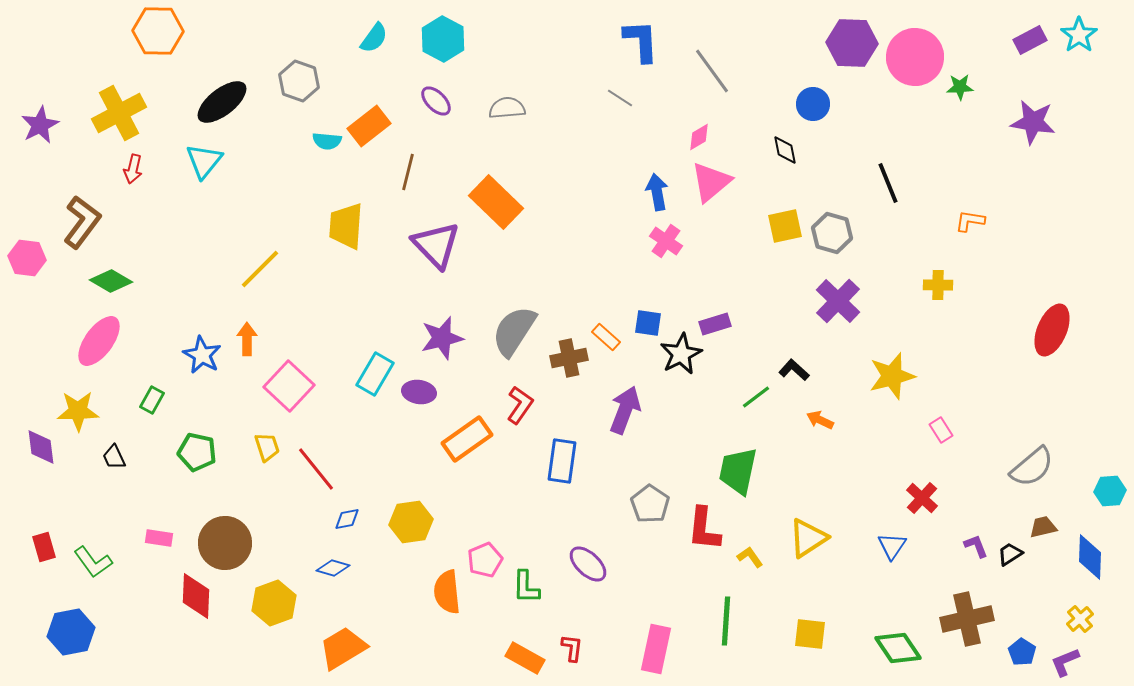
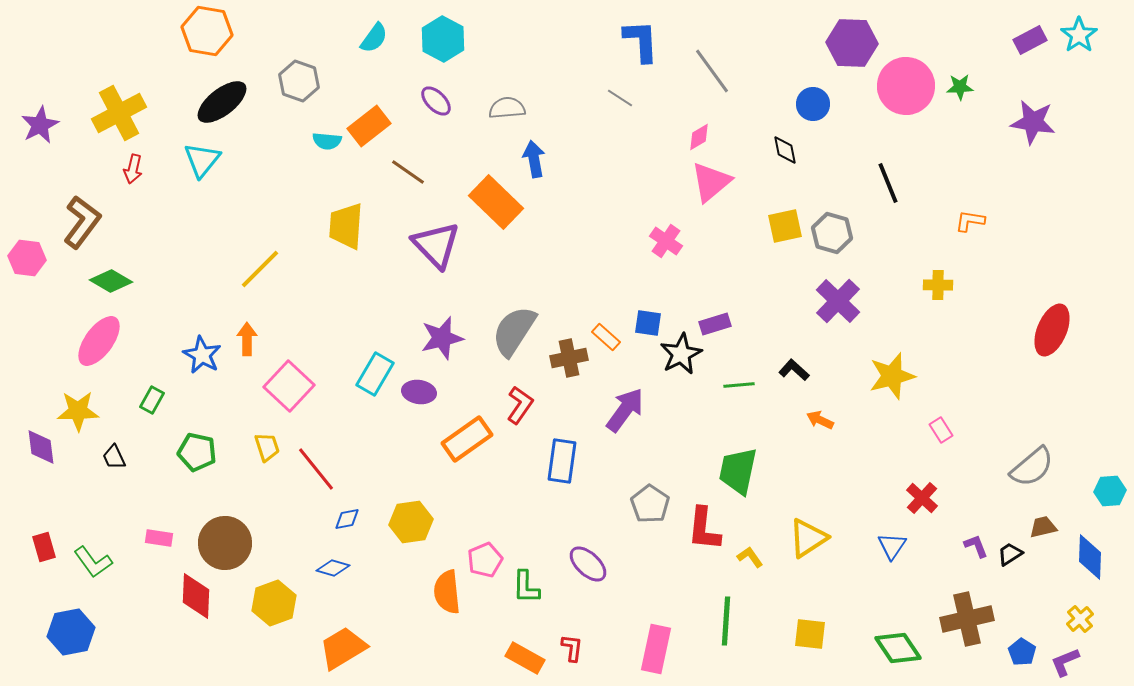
orange hexagon at (158, 31): moved 49 px right; rotated 9 degrees clockwise
pink circle at (915, 57): moved 9 px left, 29 px down
cyan triangle at (204, 161): moved 2 px left, 1 px up
brown line at (408, 172): rotated 69 degrees counterclockwise
blue arrow at (657, 192): moved 123 px left, 33 px up
green line at (756, 397): moved 17 px left, 12 px up; rotated 32 degrees clockwise
purple arrow at (625, 410): rotated 15 degrees clockwise
